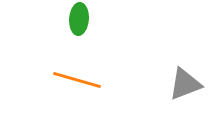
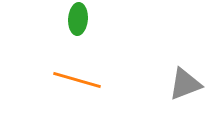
green ellipse: moved 1 px left
